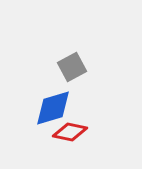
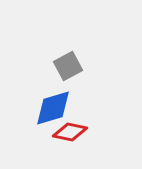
gray square: moved 4 px left, 1 px up
